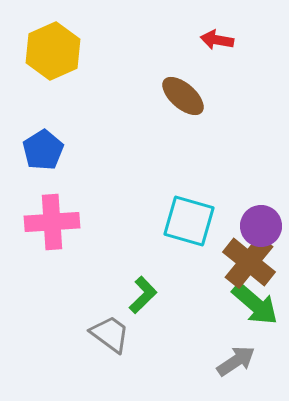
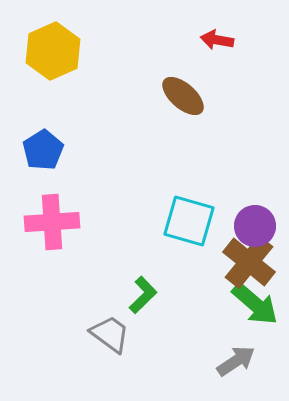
purple circle: moved 6 px left
